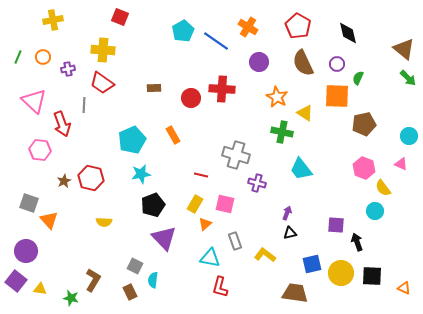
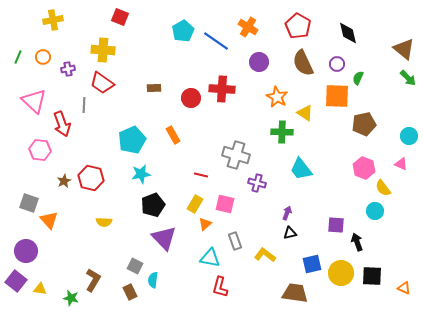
green cross at (282, 132): rotated 10 degrees counterclockwise
